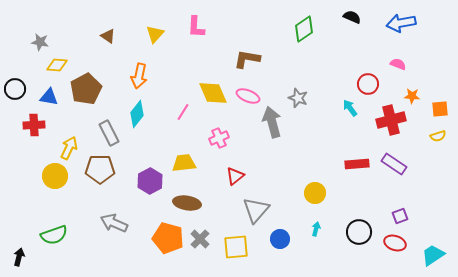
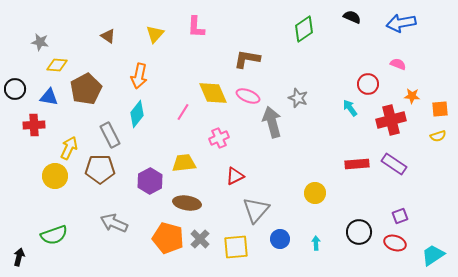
gray rectangle at (109, 133): moved 1 px right, 2 px down
red triangle at (235, 176): rotated 12 degrees clockwise
cyan arrow at (316, 229): moved 14 px down; rotated 16 degrees counterclockwise
